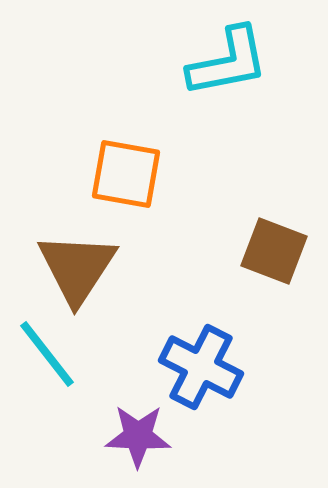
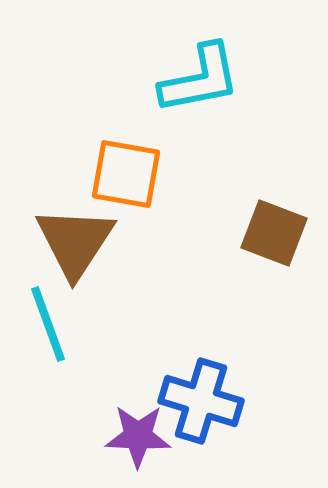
cyan L-shape: moved 28 px left, 17 px down
brown square: moved 18 px up
brown triangle: moved 2 px left, 26 px up
cyan line: moved 1 px right, 30 px up; rotated 18 degrees clockwise
blue cross: moved 34 px down; rotated 10 degrees counterclockwise
